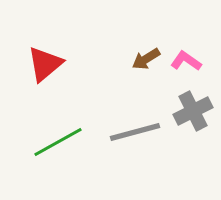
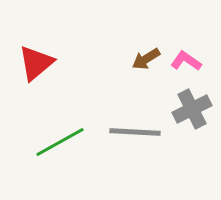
red triangle: moved 9 px left, 1 px up
gray cross: moved 1 px left, 2 px up
gray line: rotated 18 degrees clockwise
green line: moved 2 px right
